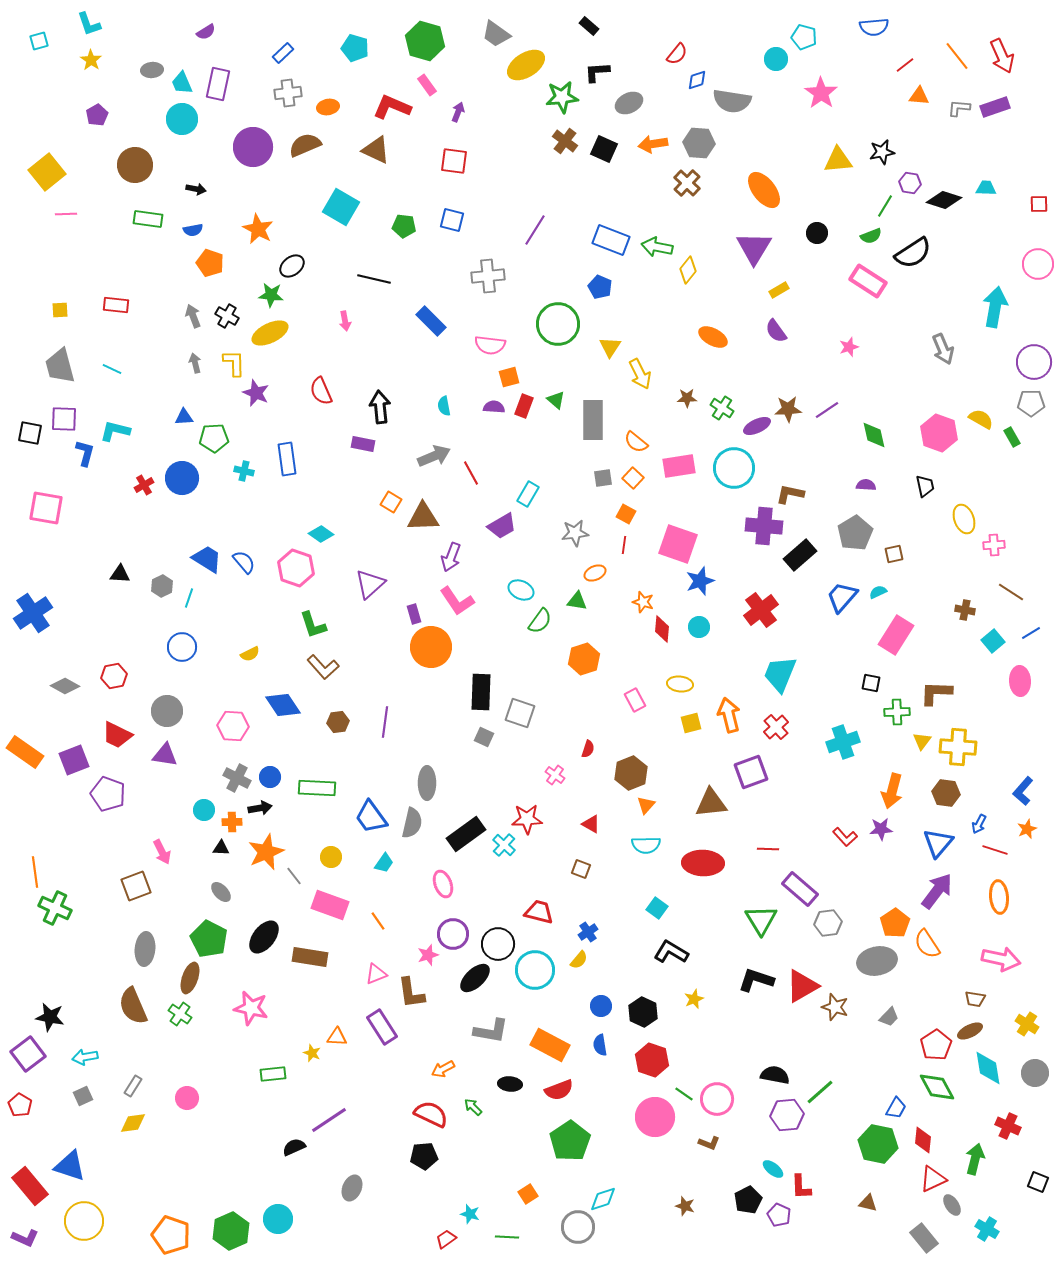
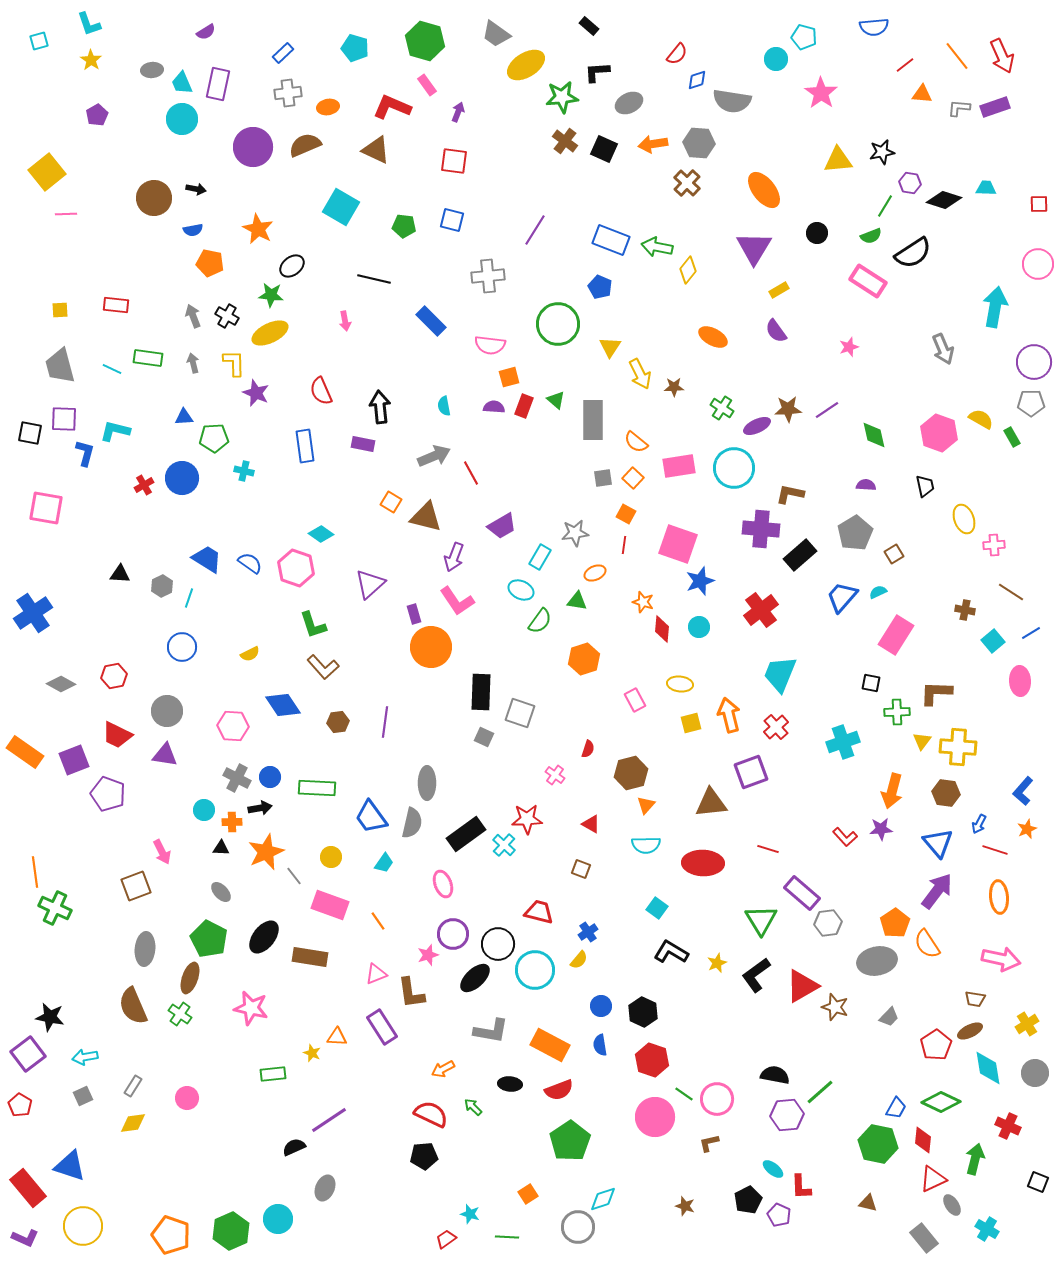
orange triangle at (919, 96): moved 3 px right, 2 px up
brown circle at (135, 165): moved 19 px right, 33 px down
green rectangle at (148, 219): moved 139 px down
orange pentagon at (210, 263): rotated 8 degrees counterclockwise
gray arrow at (195, 363): moved 2 px left
brown star at (687, 398): moved 13 px left, 11 px up
blue rectangle at (287, 459): moved 18 px right, 13 px up
cyan rectangle at (528, 494): moved 12 px right, 63 px down
brown triangle at (423, 517): moved 3 px right; rotated 16 degrees clockwise
purple cross at (764, 526): moved 3 px left, 3 px down
brown square at (894, 554): rotated 18 degrees counterclockwise
purple arrow at (451, 557): moved 3 px right
blue semicircle at (244, 562): moved 6 px right, 1 px down; rotated 15 degrees counterclockwise
gray diamond at (65, 686): moved 4 px left, 2 px up
brown hexagon at (631, 773): rotated 8 degrees clockwise
blue triangle at (938, 843): rotated 20 degrees counterclockwise
red line at (768, 849): rotated 15 degrees clockwise
purple rectangle at (800, 889): moved 2 px right, 4 px down
black L-shape at (756, 980): moved 5 px up; rotated 54 degrees counterclockwise
yellow star at (694, 999): moved 23 px right, 36 px up
yellow cross at (1027, 1024): rotated 25 degrees clockwise
green diamond at (937, 1087): moved 4 px right, 15 px down; rotated 36 degrees counterclockwise
brown L-shape at (709, 1143): rotated 145 degrees clockwise
red rectangle at (30, 1186): moved 2 px left, 2 px down
gray ellipse at (352, 1188): moved 27 px left
yellow circle at (84, 1221): moved 1 px left, 5 px down
